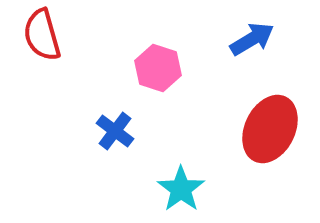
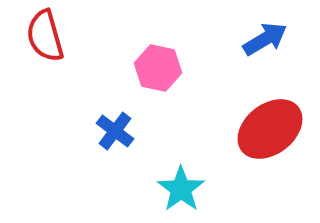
red semicircle: moved 3 px right, 1 px down
blue arrow: moved 13 px right
pink hexagon: rotated 6 degrees counterclockwise
red ellipse: rotated 26 degrees clockwise
